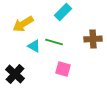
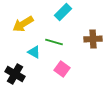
cyan triangle: moved 6 px down
pink square: moved 1 px left; rotated 21 degrees clockwise
black cross: rotated 12 degrees counterclockwise
